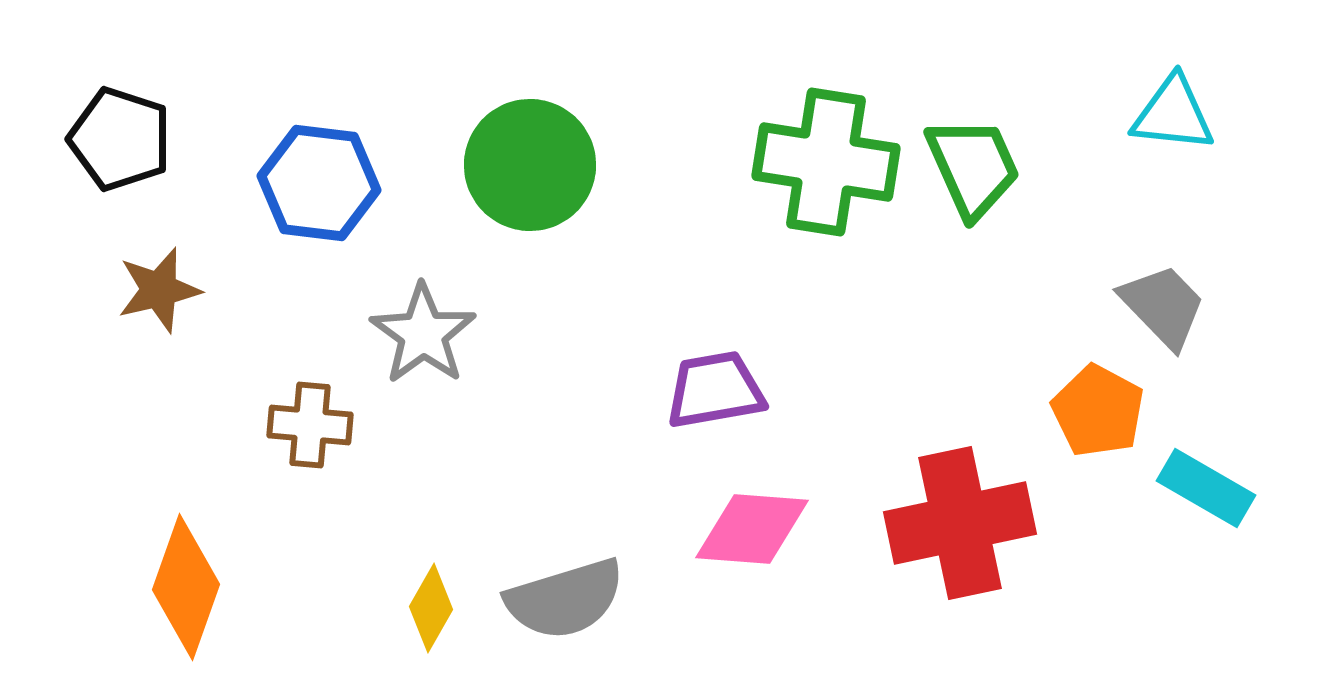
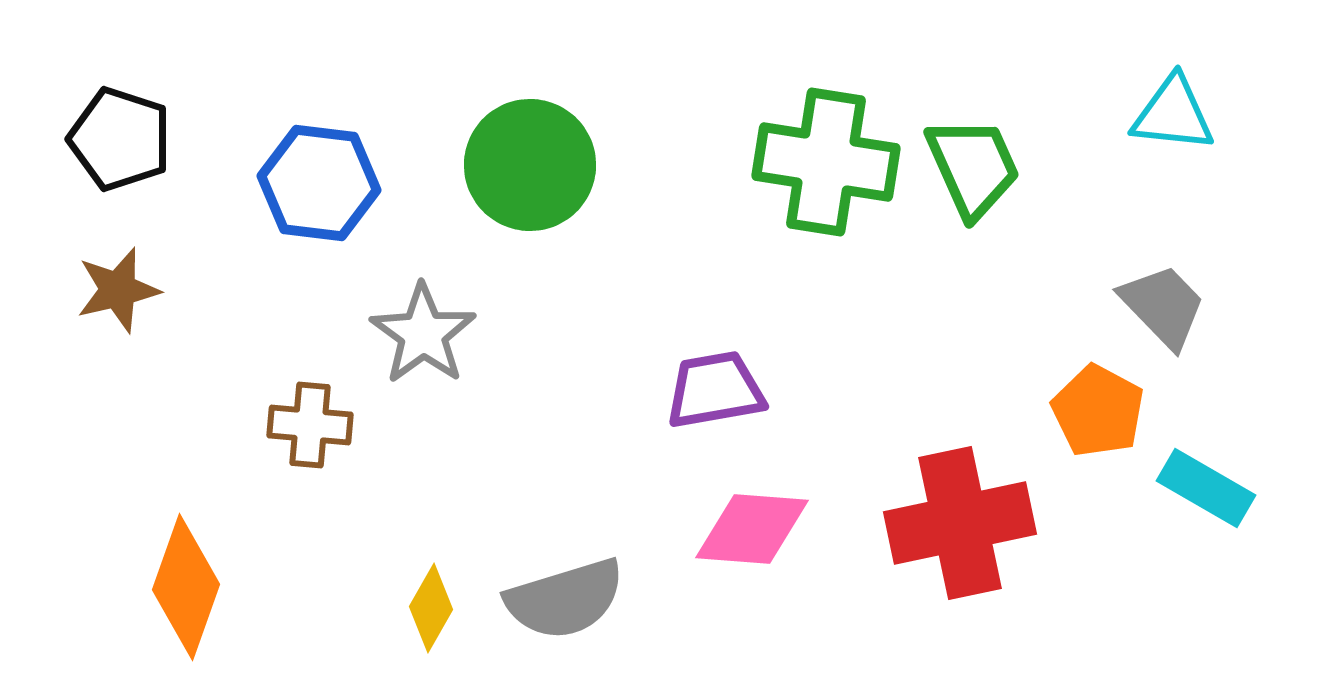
brown star: moved 41 px left
